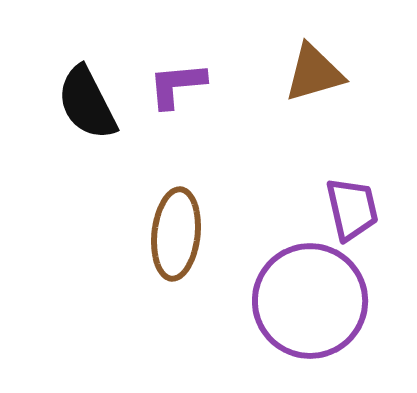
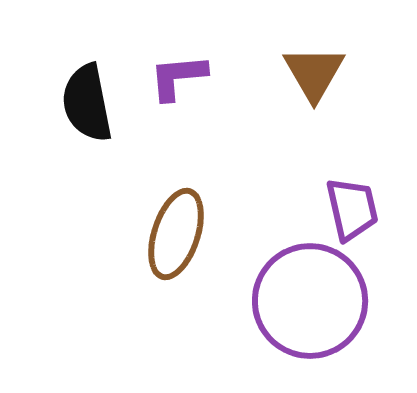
brown triangle: rotated 44 degrees counterclockwise
purple L-shape: moved 1 px right, 8 px up
black semicircle: rotated 16 degrees clockwise
brown ellipse: rotated 12 degrees clockwise
